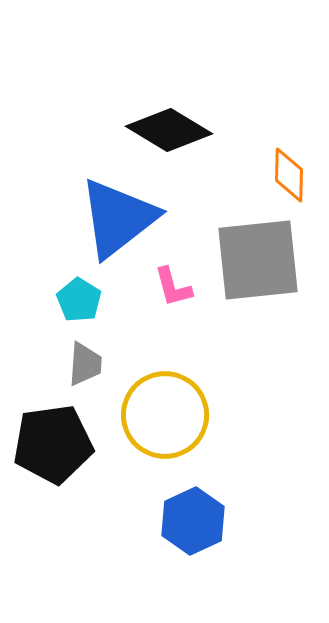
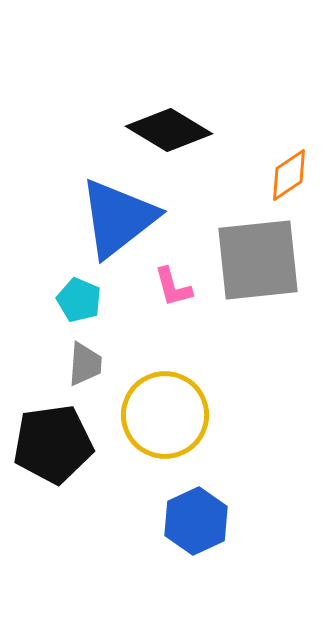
orange diamond: rotated 54 degrees clockwise
cyan pentagon: rotated 9 degrees counterclockwise
blue hexagon: moved 3 px right
